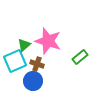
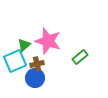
brown cross: rotated 32 degrees counterclockwise
blue circle: moved 2 px right, 3 px up
